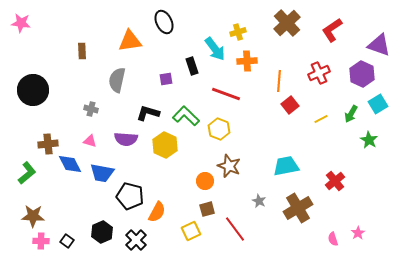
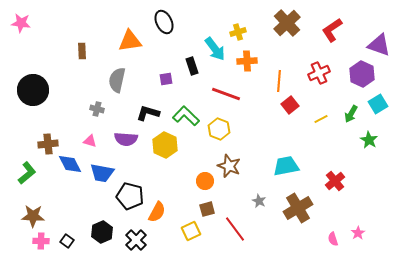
gray cross at (91, 109): moved 6 px right
